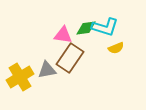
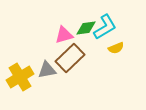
cyan L-shape: rotated 48 degrees counterclockwise
pink triangle: moved 1 px right; rotated 24 degrees counterclockwise
brown rectangle: rotated 12 degrees clockwise
